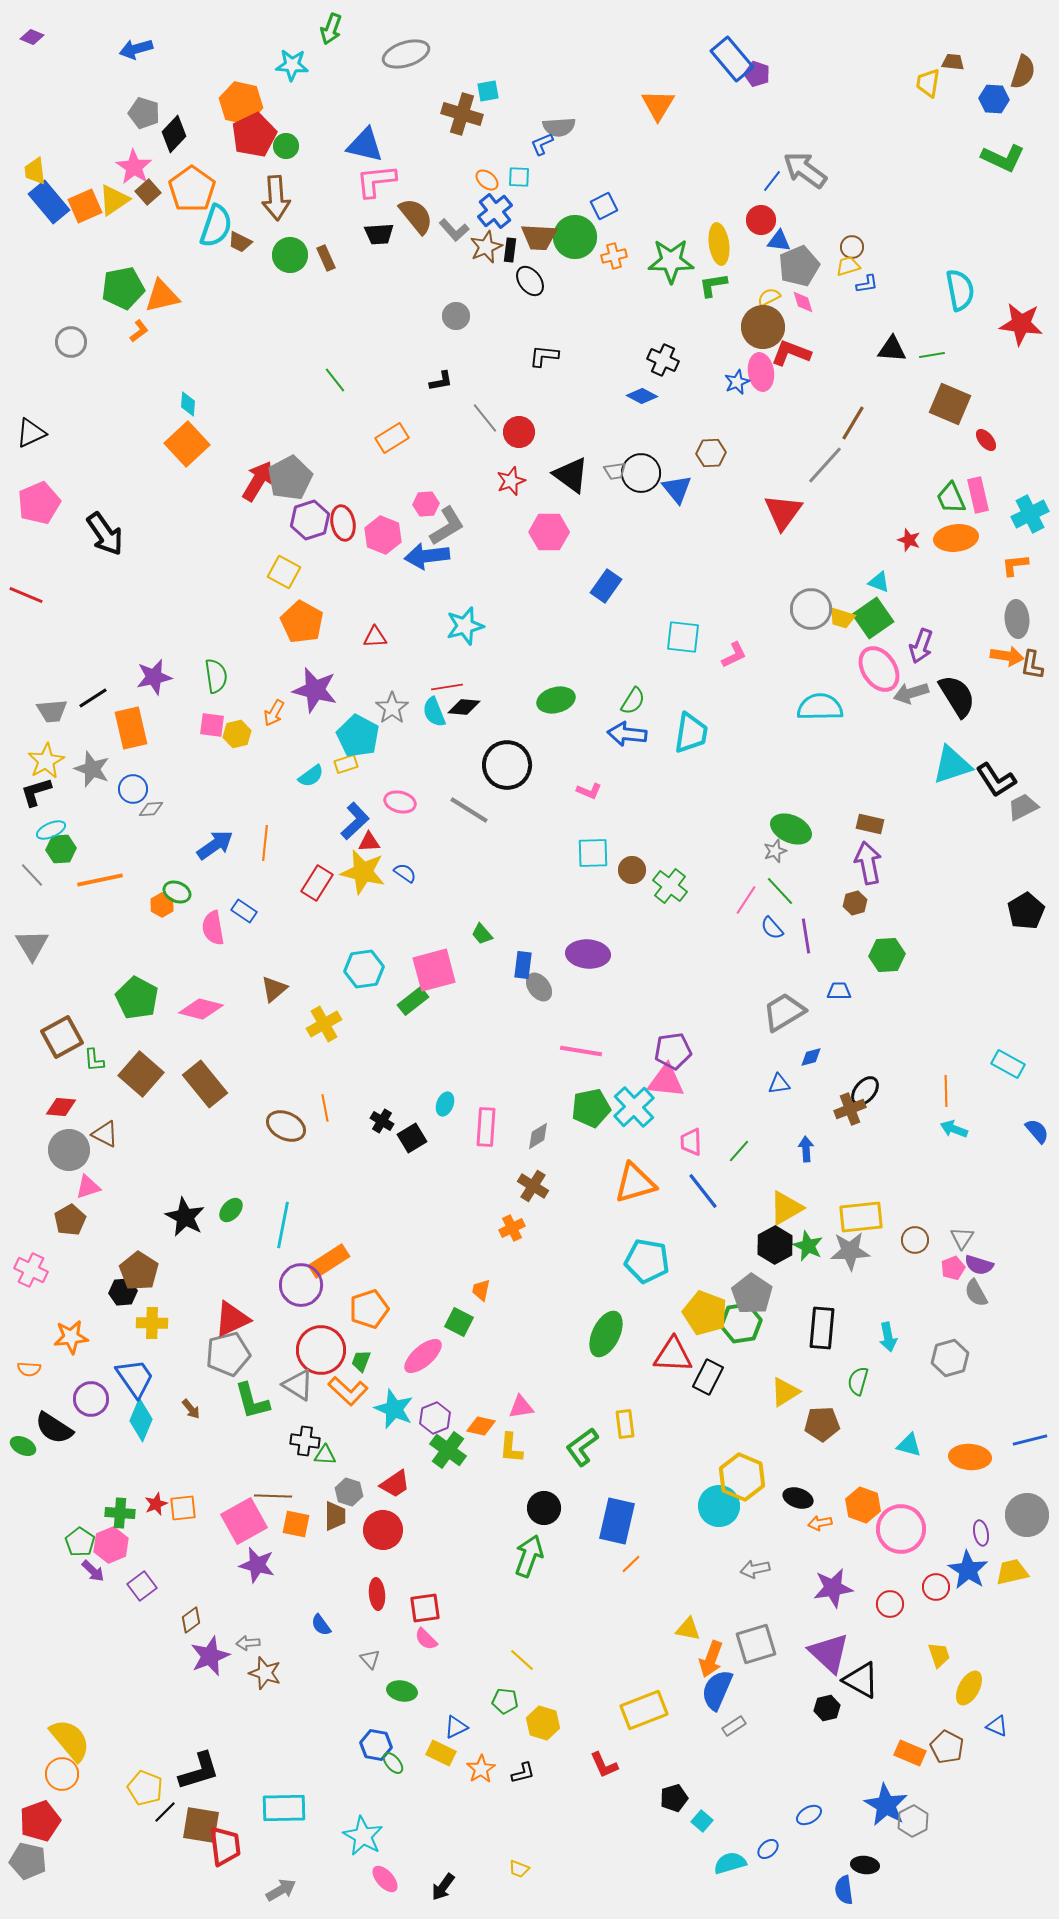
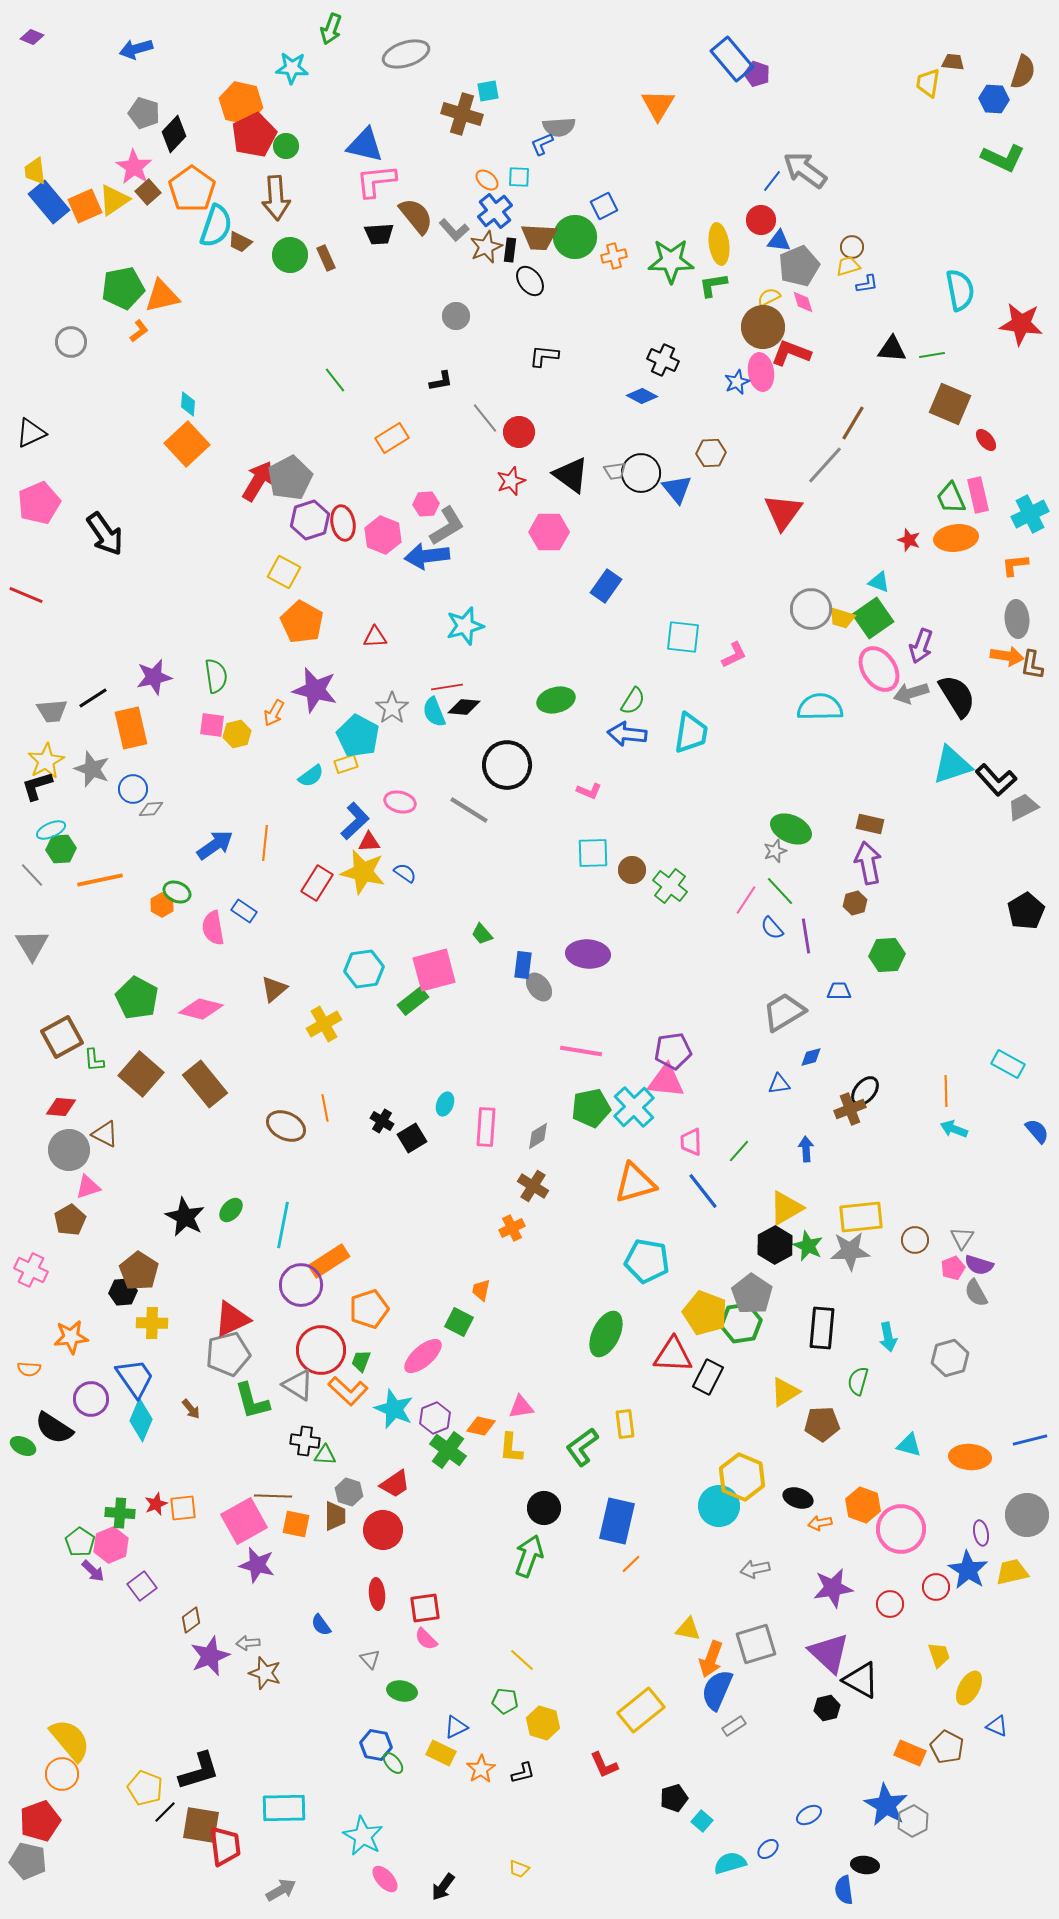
cyan star at (292, 65): moved 3 px down
black L-shape at (996, 780): rotated 9 degrees counterclockwise
black L-shape at (36, 792): moved 1 px right, 6 px up
yellow rectangle at (644, 1710): moved 3 px left; rotated 18 degrees counterclockwise
